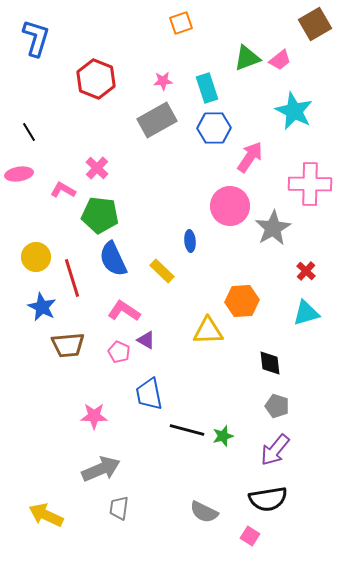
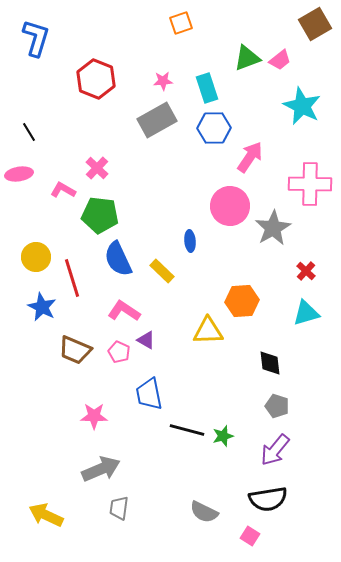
cyan star at (294, 111): moved 8 px right, 5 px up
blue semicircle at (113, 259): moved 5 px right
brown trapezoid at (68, 345): moved 7 px right, 5 px down; rotated 28 degrees clockwise
